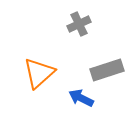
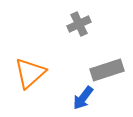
orange triangle: moved 9 px left
blue arrow: moved 2 px right; rotated 80 degrees counterclockwise
